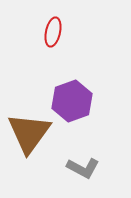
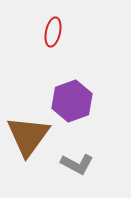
brown triangle: moved 1 px left, 3 px down
gray L-shape: moved 6 px left, 4 px up
